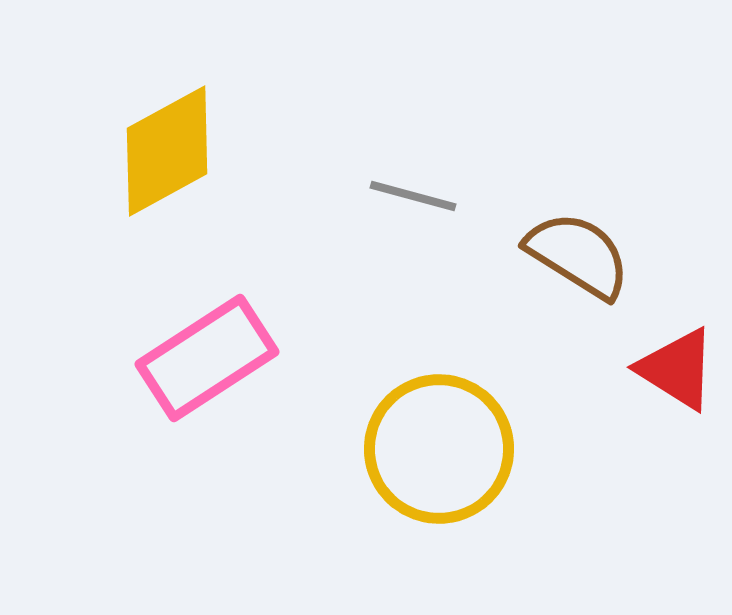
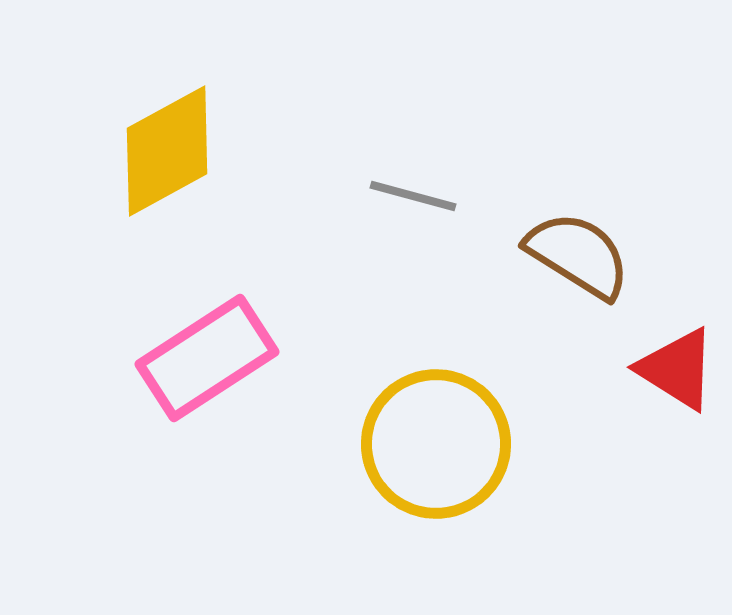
yellow circle: moved 3 px left, 5 px up
